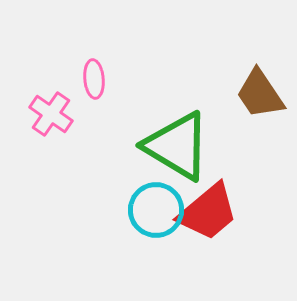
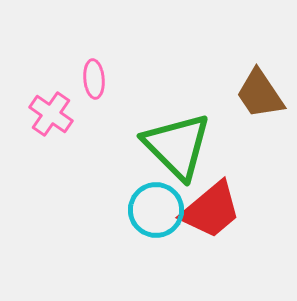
green triangle: rotated 14 degrees clockwise
red trapezoid: moved 3 px right, 2 px up
